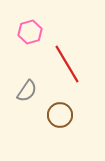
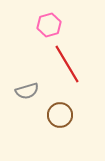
pink hexagon: moved 19 px right, 7 px up
gray semicircle: rotated 40 degrees clockwise
